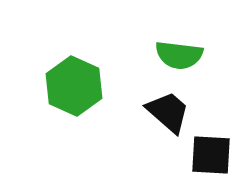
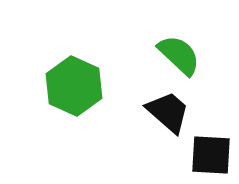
green semicircle: rotated 144 degrees counterclockwise
